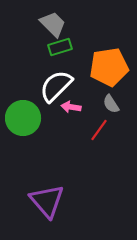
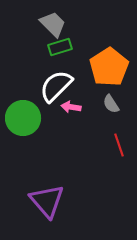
orange pentagon: rotated 24 degrees counterclockwise
red line: moved 20 px right, 15 px down; rotated 55 degrees counterclockwise
